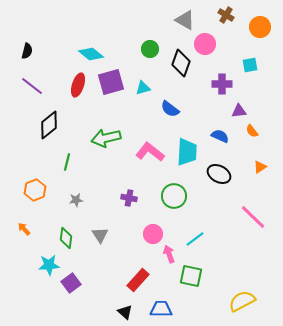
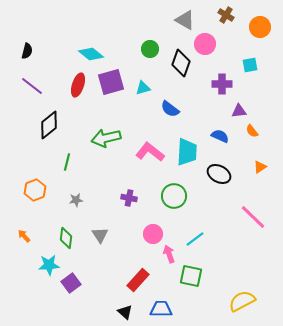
orange arrow at (24, 229): moved 7 px down
